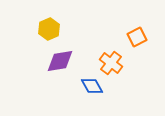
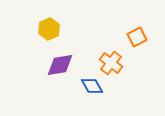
purple diamond: moved 4 px down
